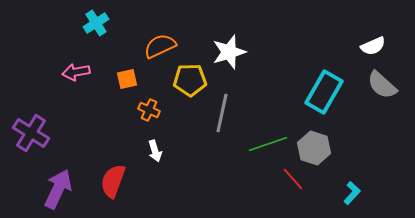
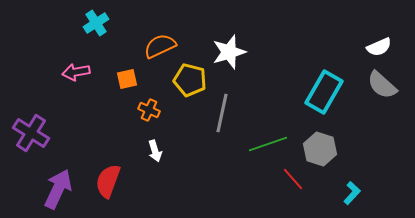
white semicircle: moved 6 px right, 1 px down
yellow pentagon: rotated 16 degrees clockwise
gray hexagon: moved 6 px right, 1 px down
red semicircle: moved 5 px left
